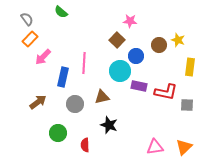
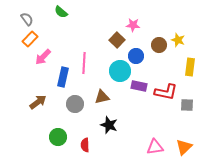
pink star: moved 3 px right, 4 px down
green circle: moved 4 px down
